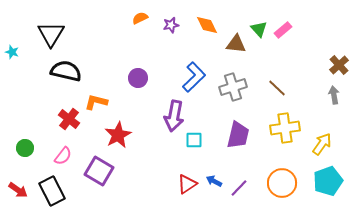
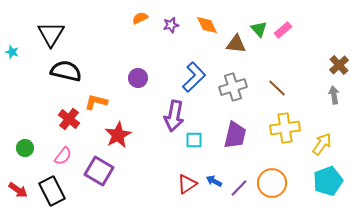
purple trapezoid: moved 3 px left
orange circle: moved 10 px left
